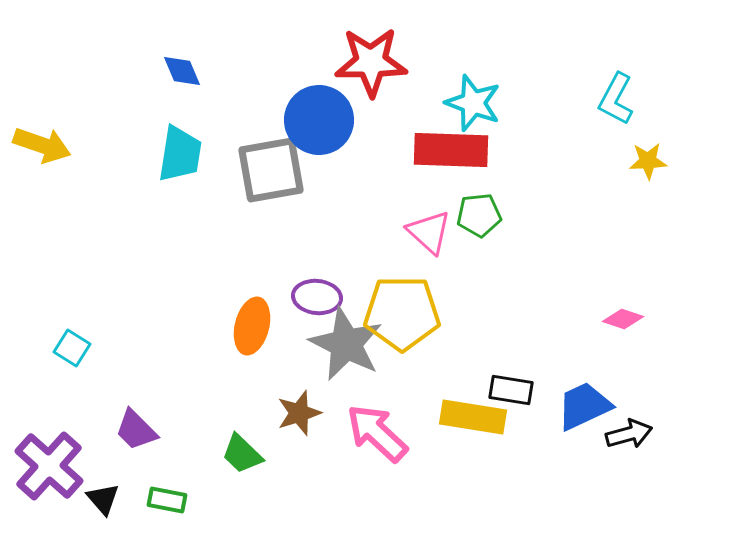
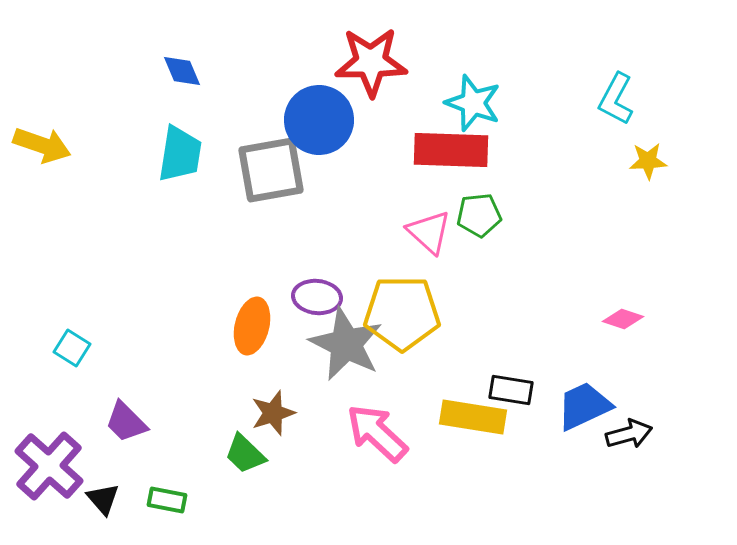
brown star: moved 26 px left
purple trapezoid: moved 10 px left, 8 px up
green trapezoid: moved 3 px right
